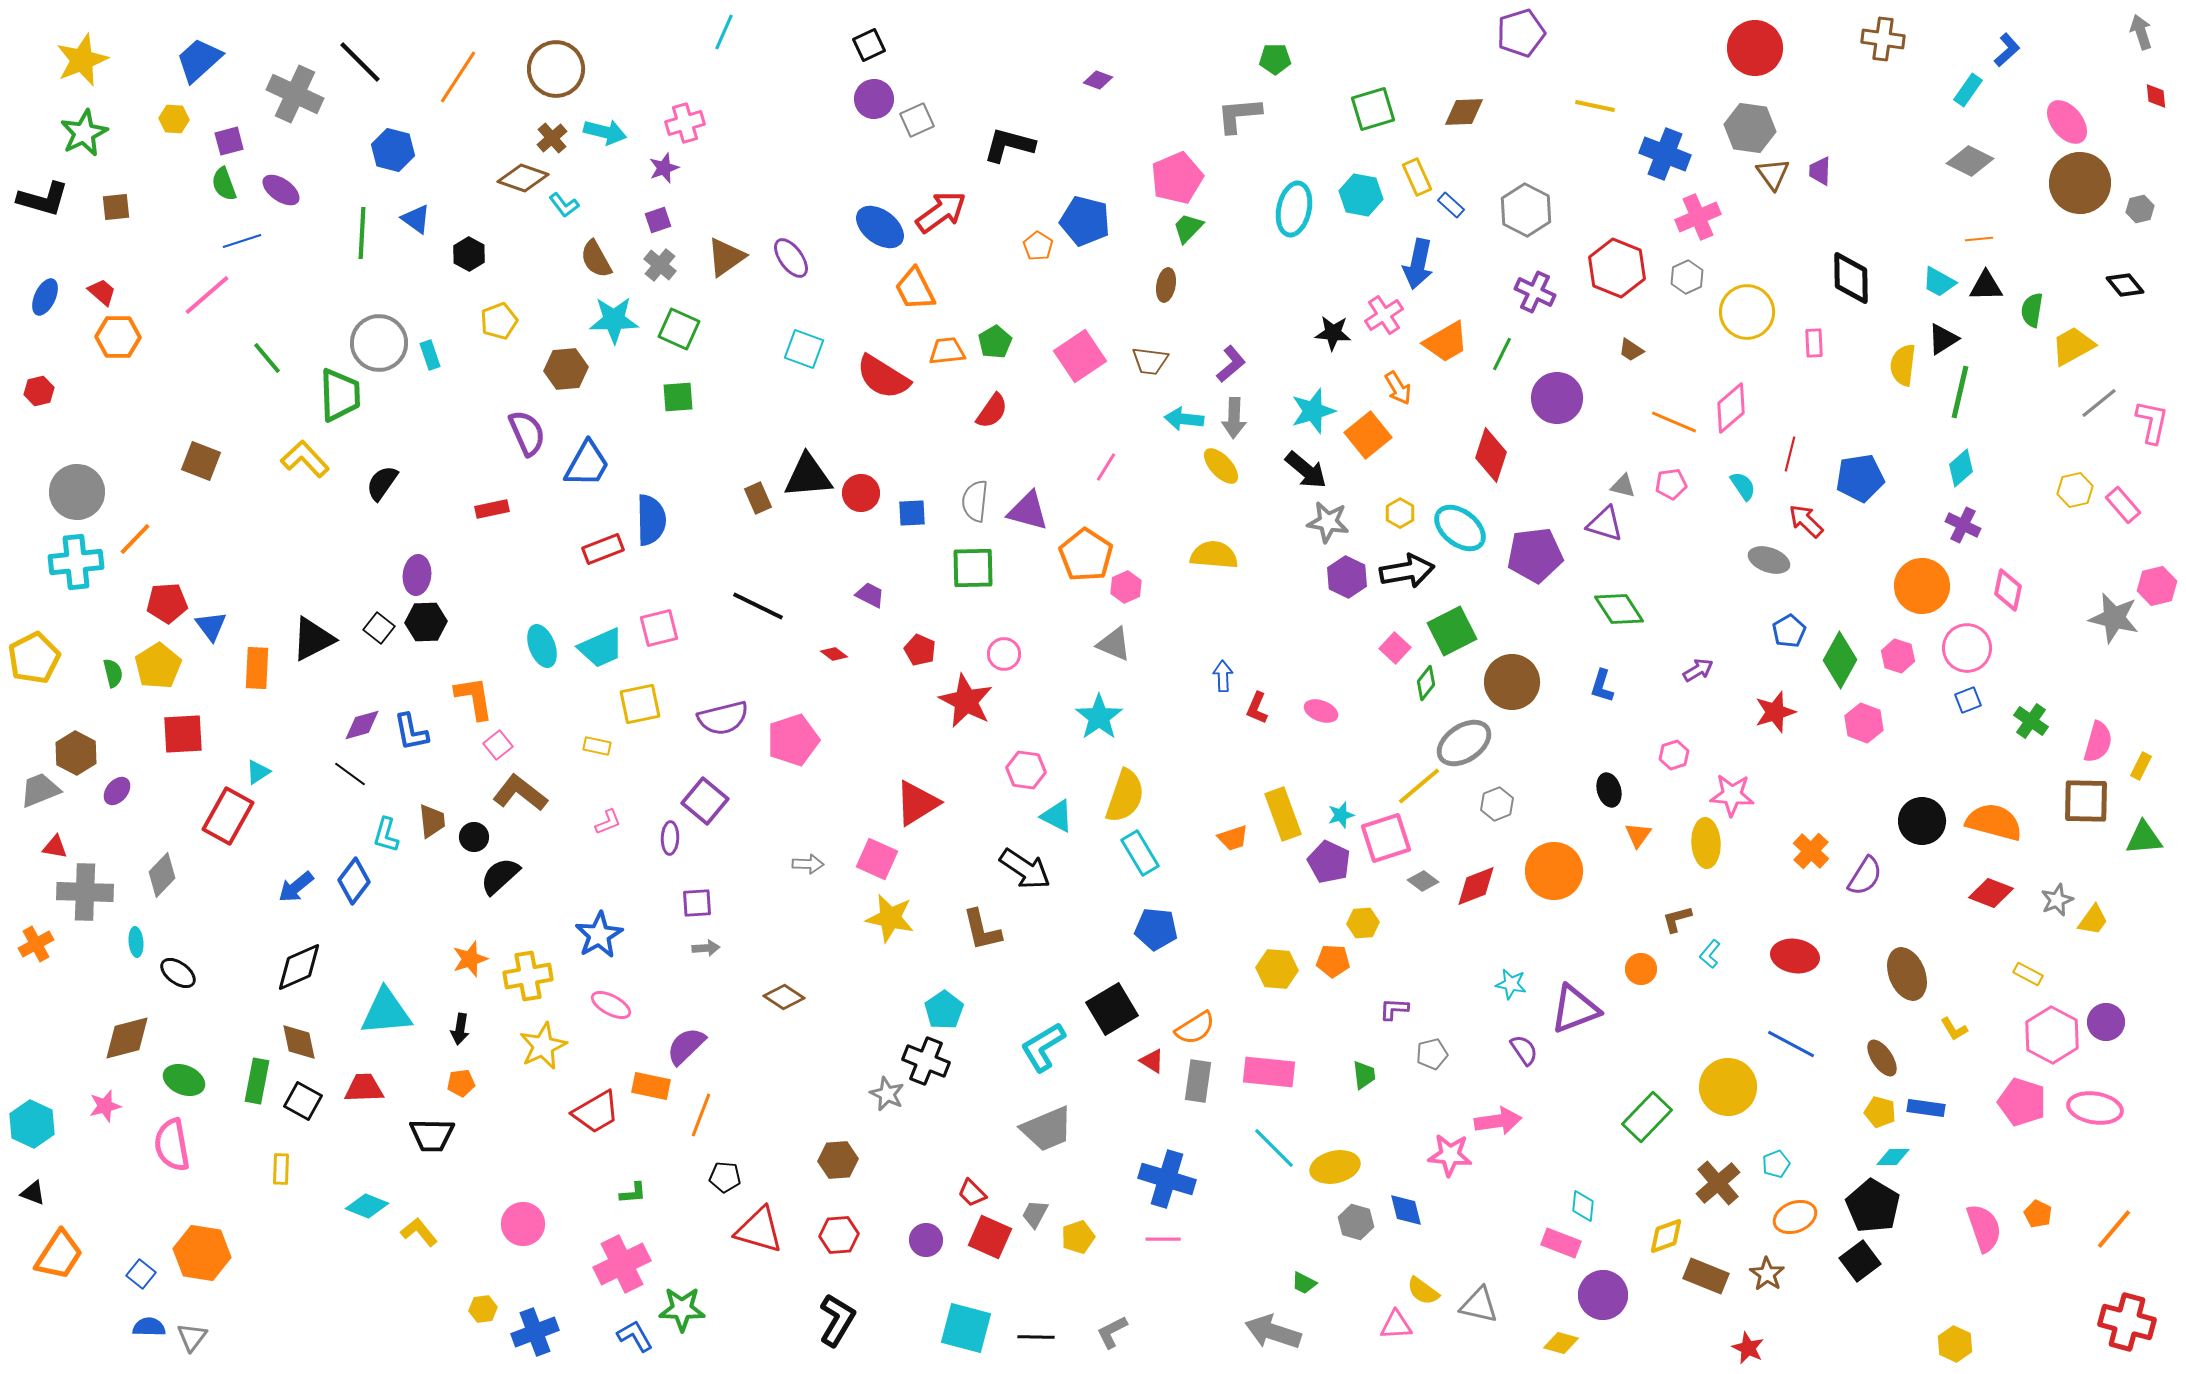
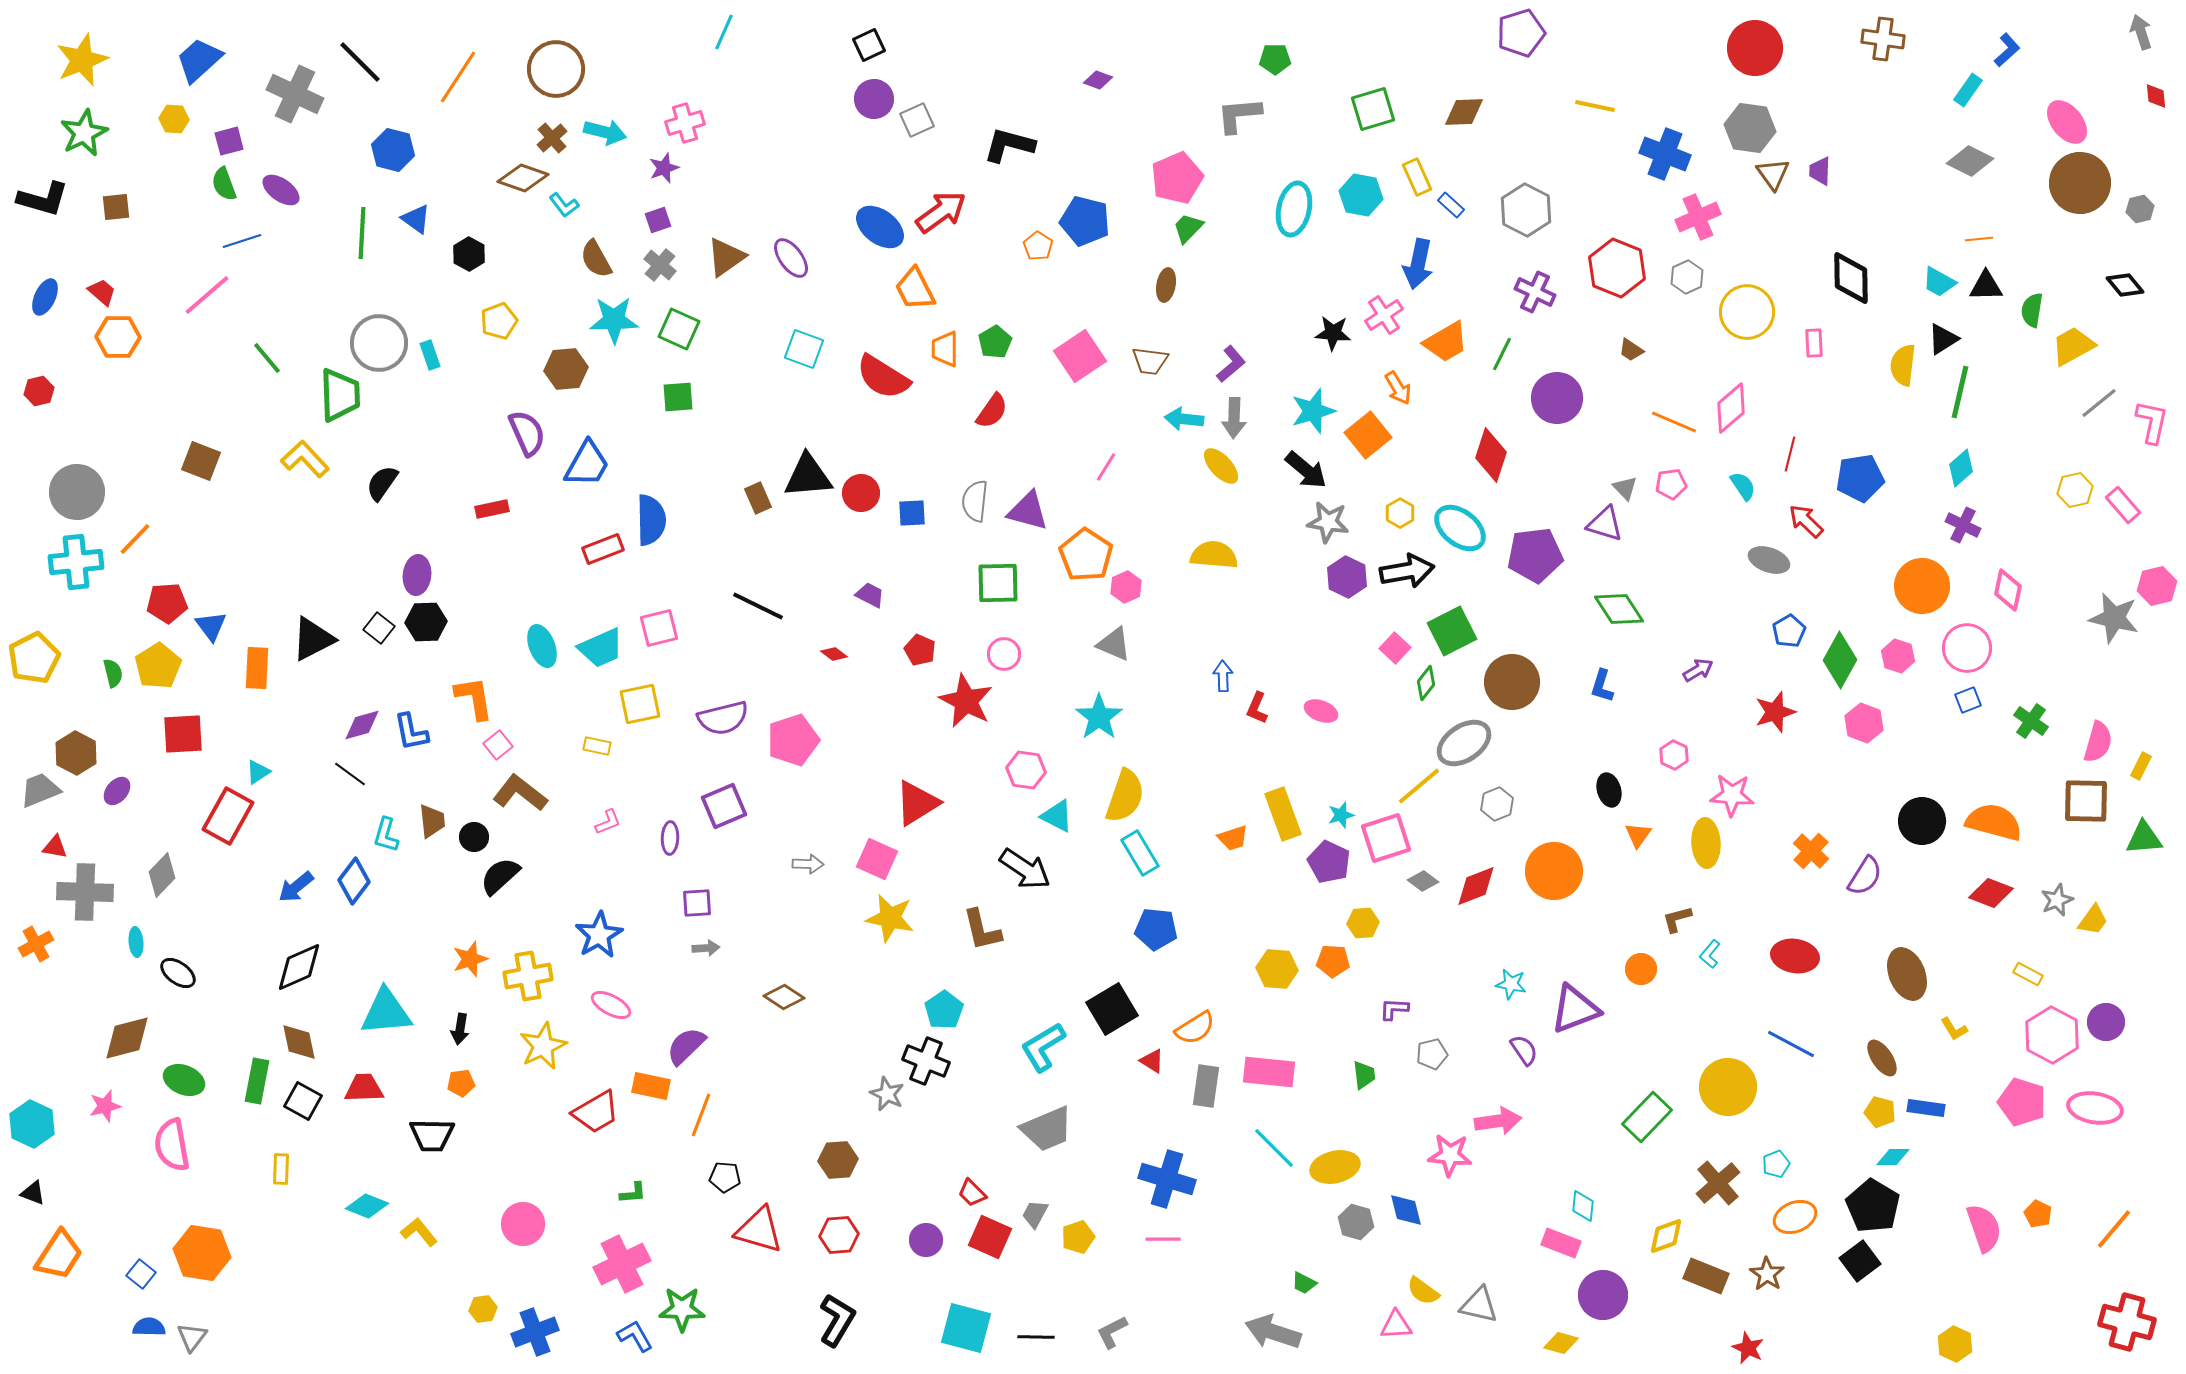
orange trapezoid at (947, 351): moved 2 px left, 2 px up; rotated 84 degrees counterclockwise
gray triangle at (1623, 486): moved 2 px right, 2 px down; rotated 32 degrees clockwise
green square at (973, 568): moved 25 px right, 15 px down
pink hexagon at (1674, 755): rotated 16 degrees counterclockwise
purple square at (705, 801): moved 19 px right, 5 px down; rotated 27 degrees clockwise
gray rectangle at (1198, 1081): moved 8 px right, 5 px down
